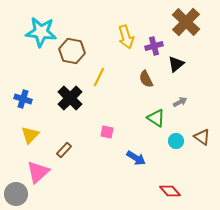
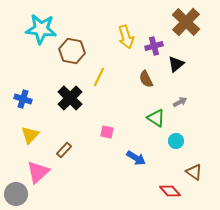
cyan star: moved 3 px up
brown triangle: moved 8 px left, 35 px down
